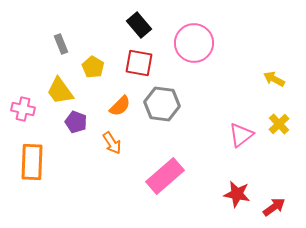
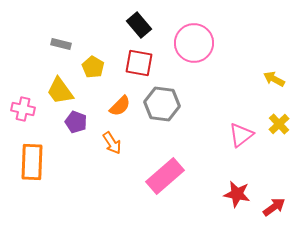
gray rectangle: rotated 54 degrees counterclockwise
